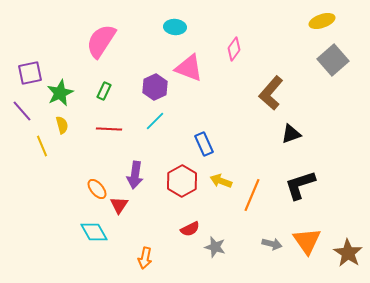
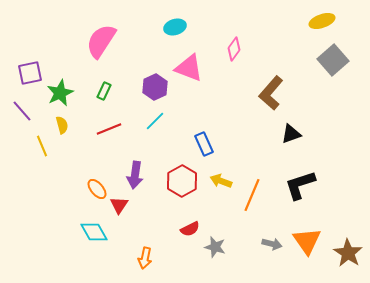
cyan ellipse: rotated 20 degrees counterclockwise
red line: rotated 25 degrees counterclockwise
